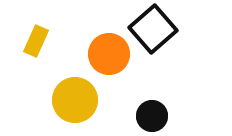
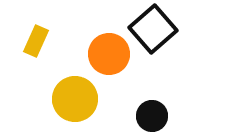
yellow circle: moved 1 px up
